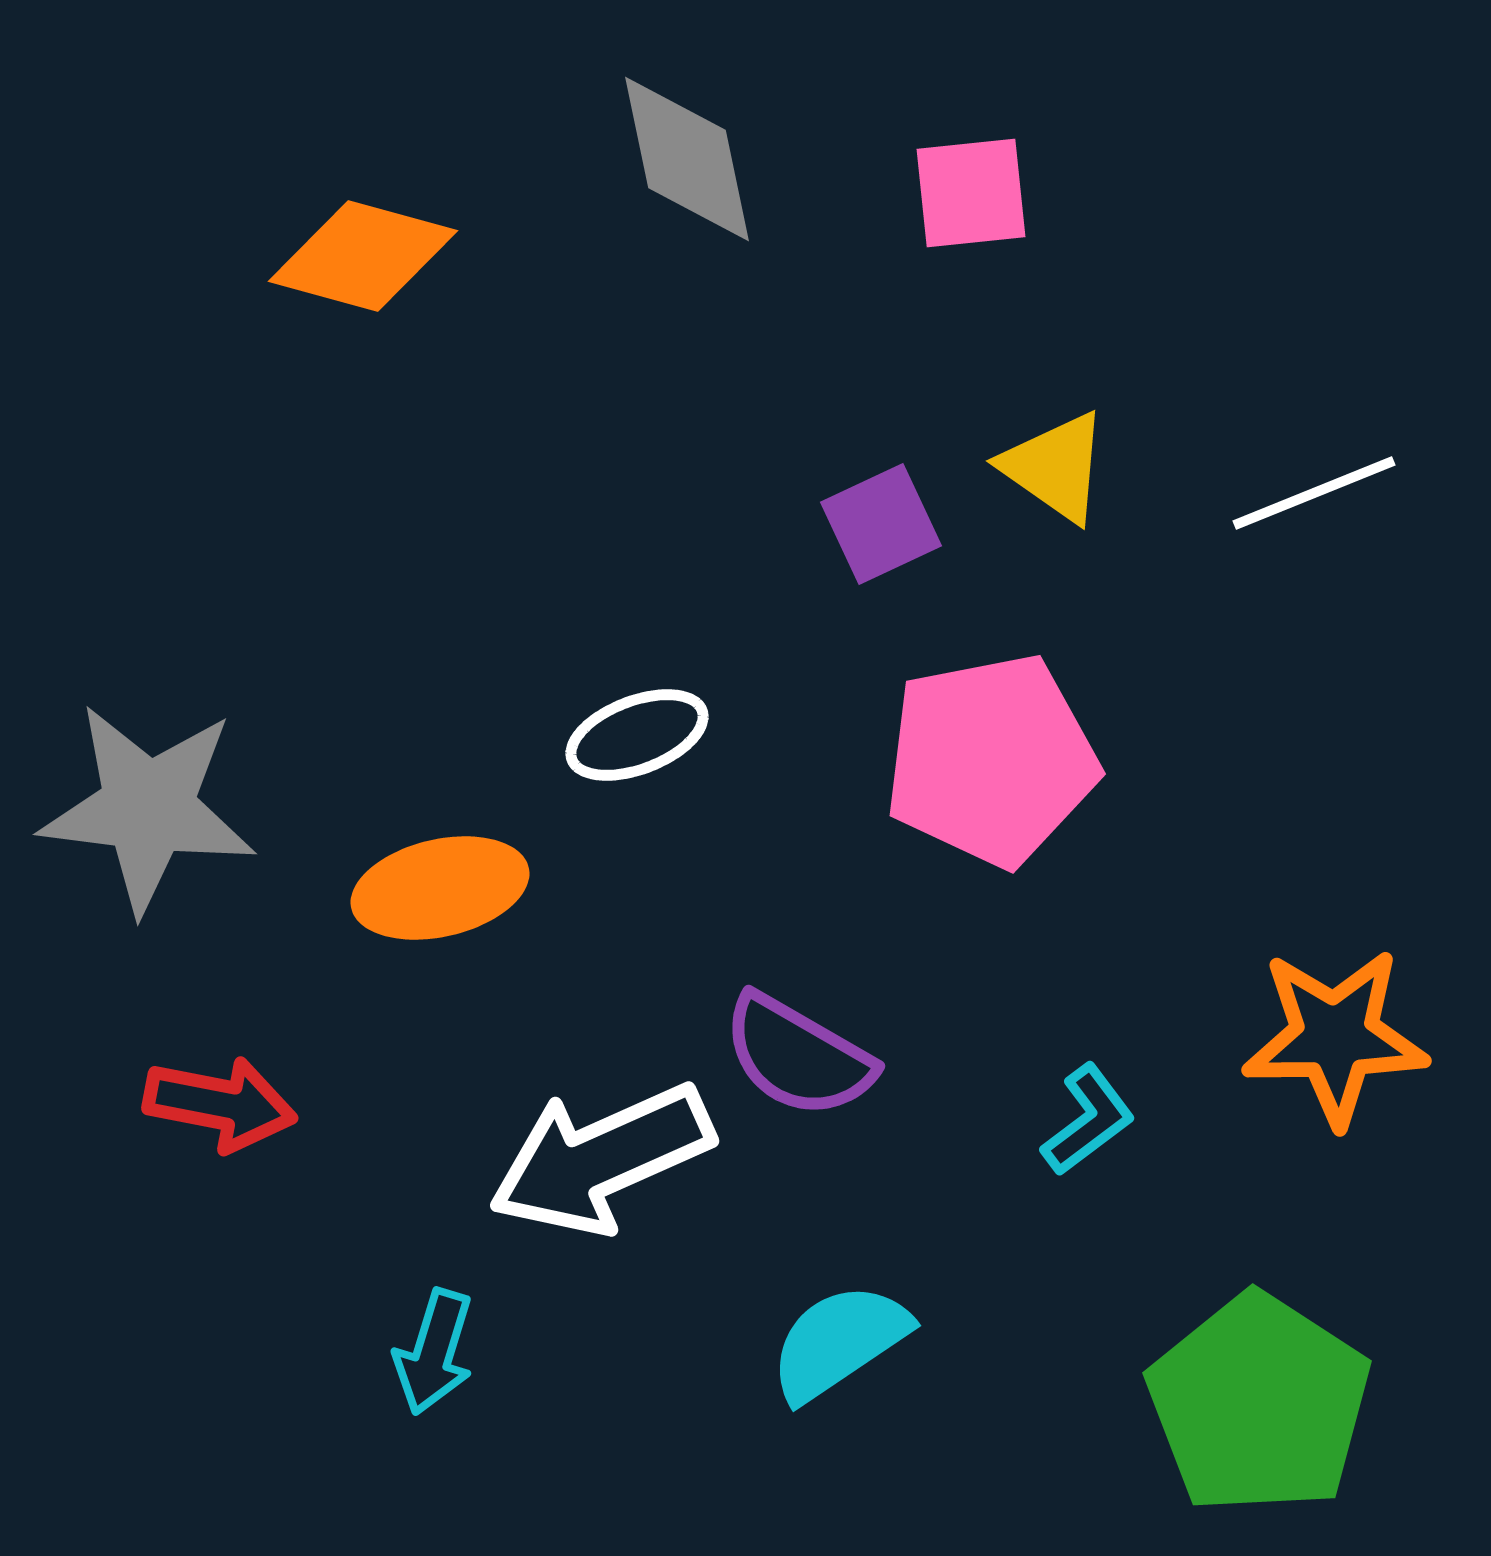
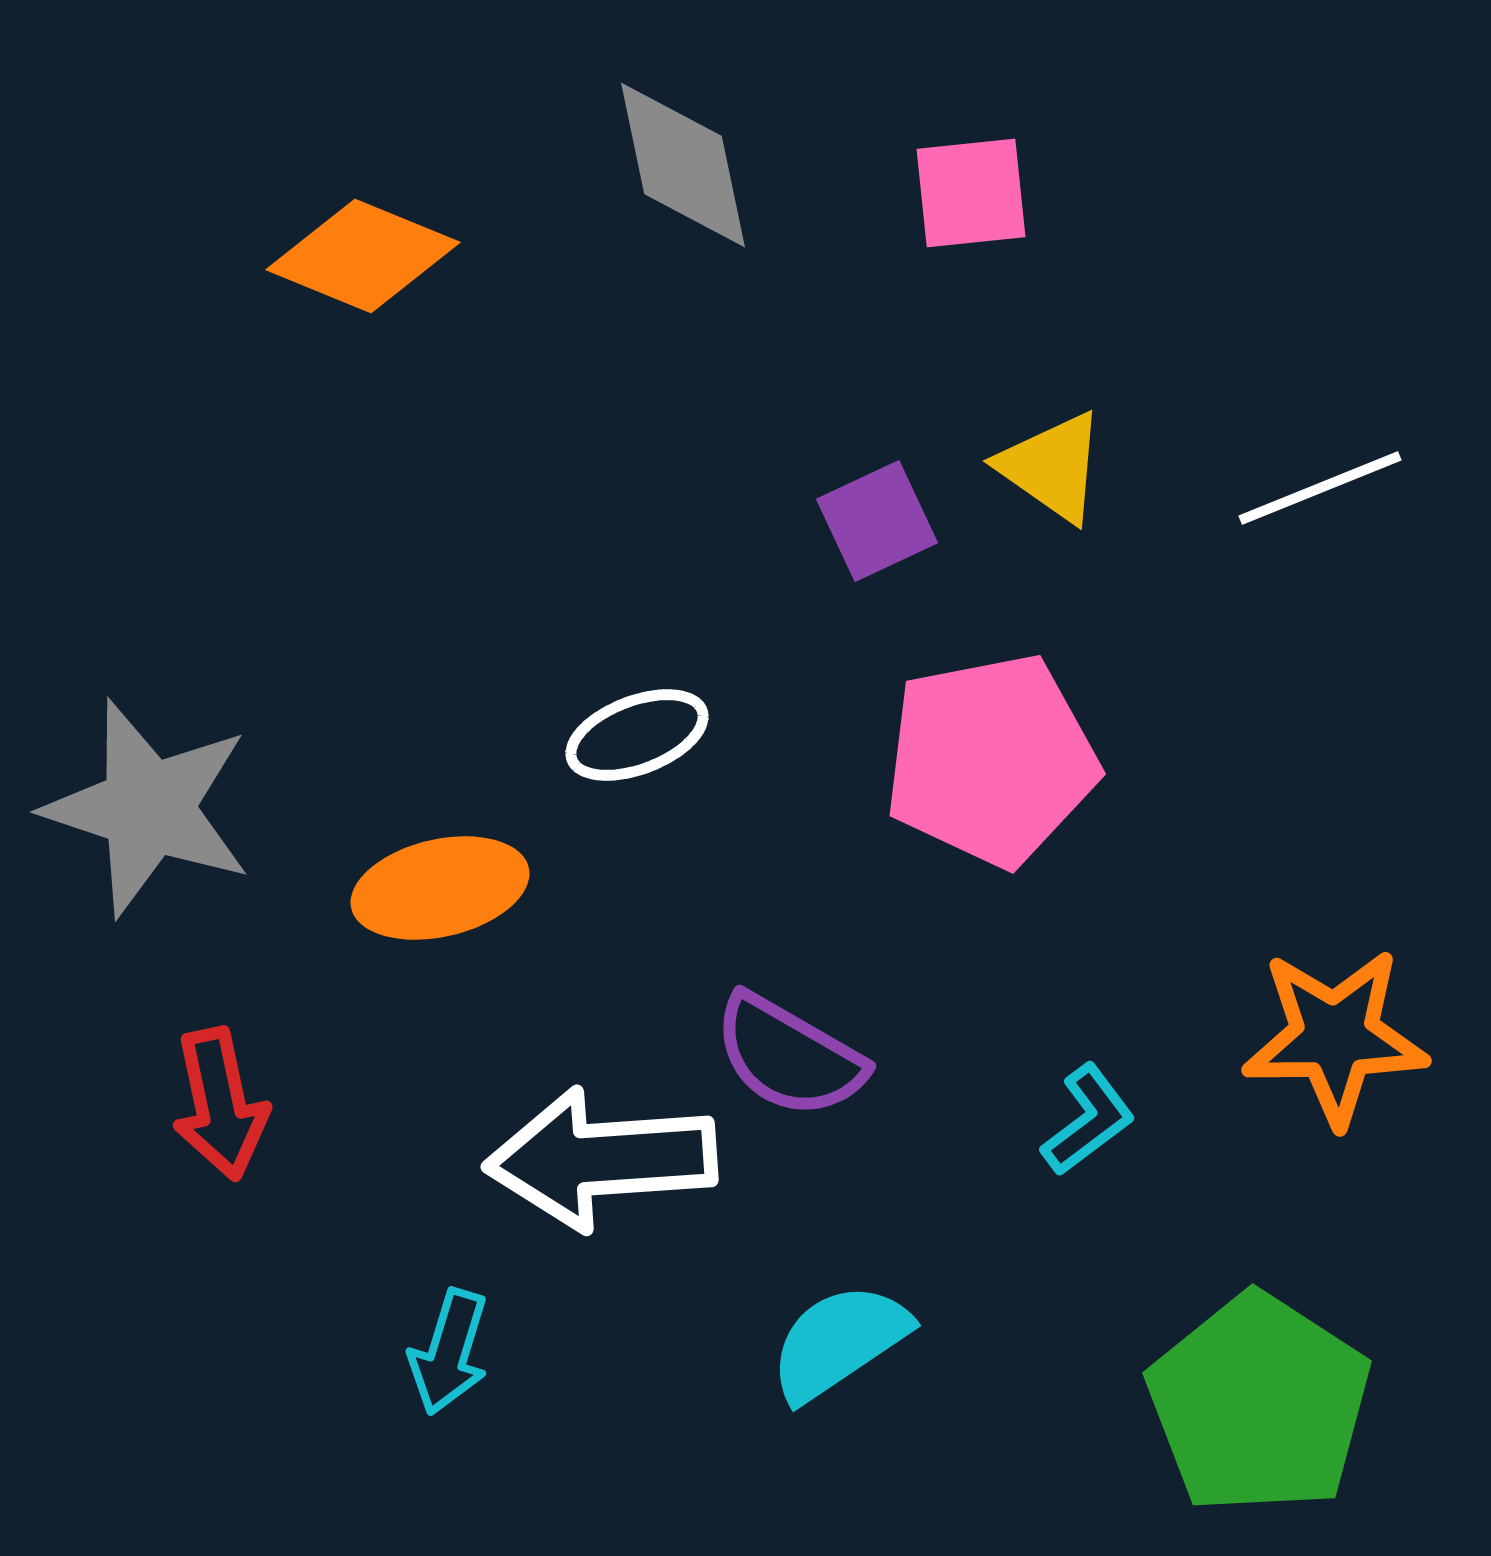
gray diamond: moved 4 px left, 6 px down
orange diamond: rotated 7 degrees clockwise
yellow triangle: moved 3 px left
white line: moved 6 px right, 5 px up
purple square: moved 4 px left, 3 px up
gray star: rotated 11 degrees clockwise
purple semicircle: moved 9 px left
red arrow: rotated 67 degrees clockwise
white arrow: rotated 20 degrees clockwise
cyan arrow: moved 15 px right
